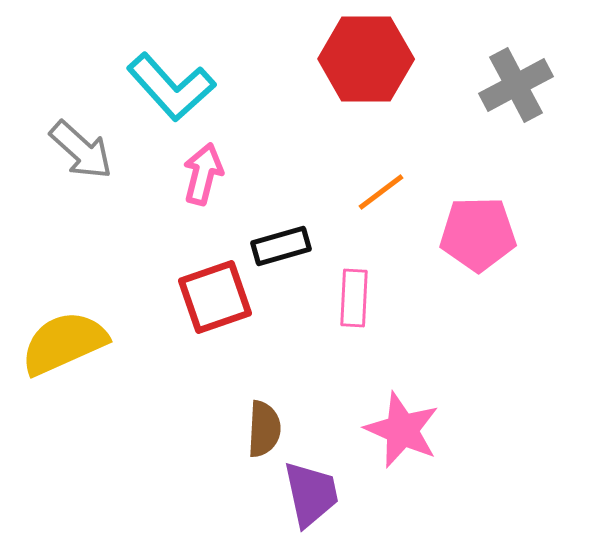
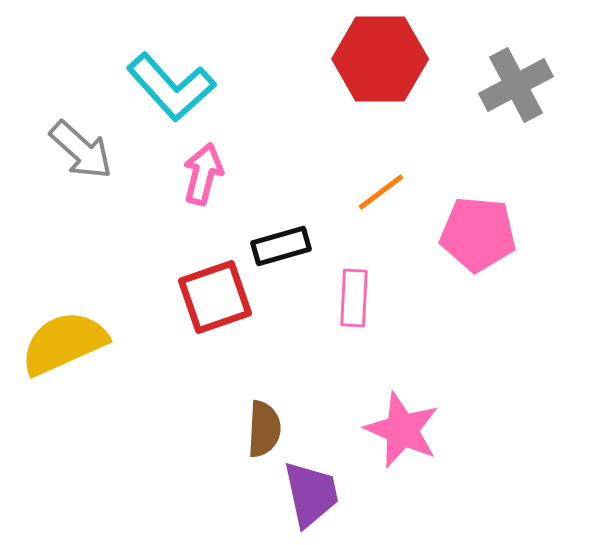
red hexagon: moved 14 px right
pink pentagon: rotated 6 degrees clockwise
